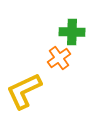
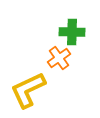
yellow L-shape: moved 4 px right, 1 px up
